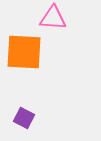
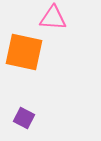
orange square: rotated 9 degrees clockwise
